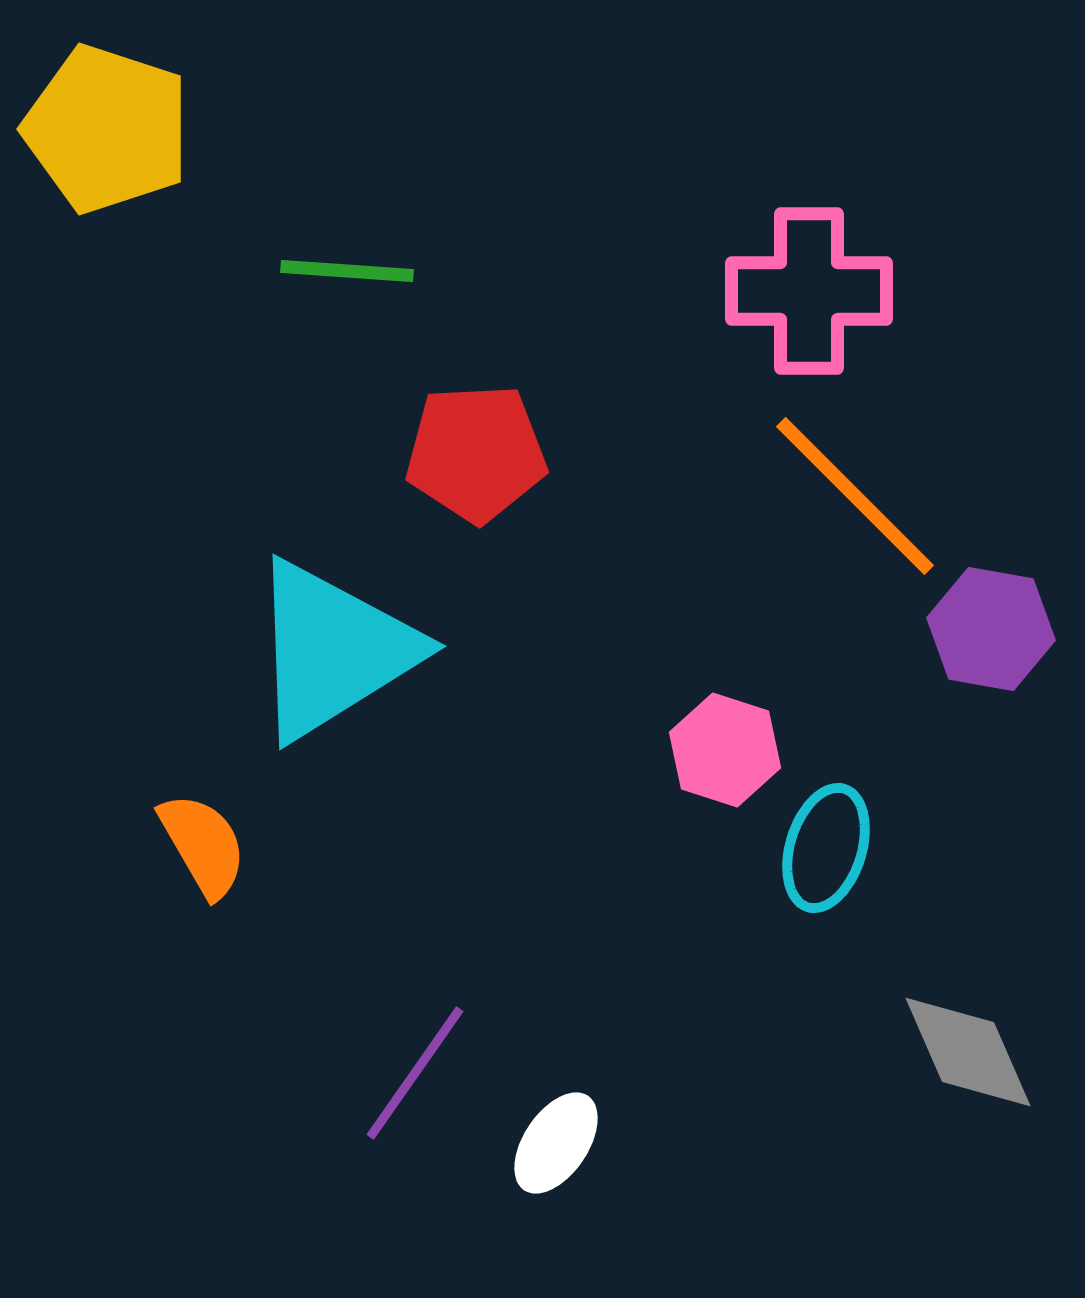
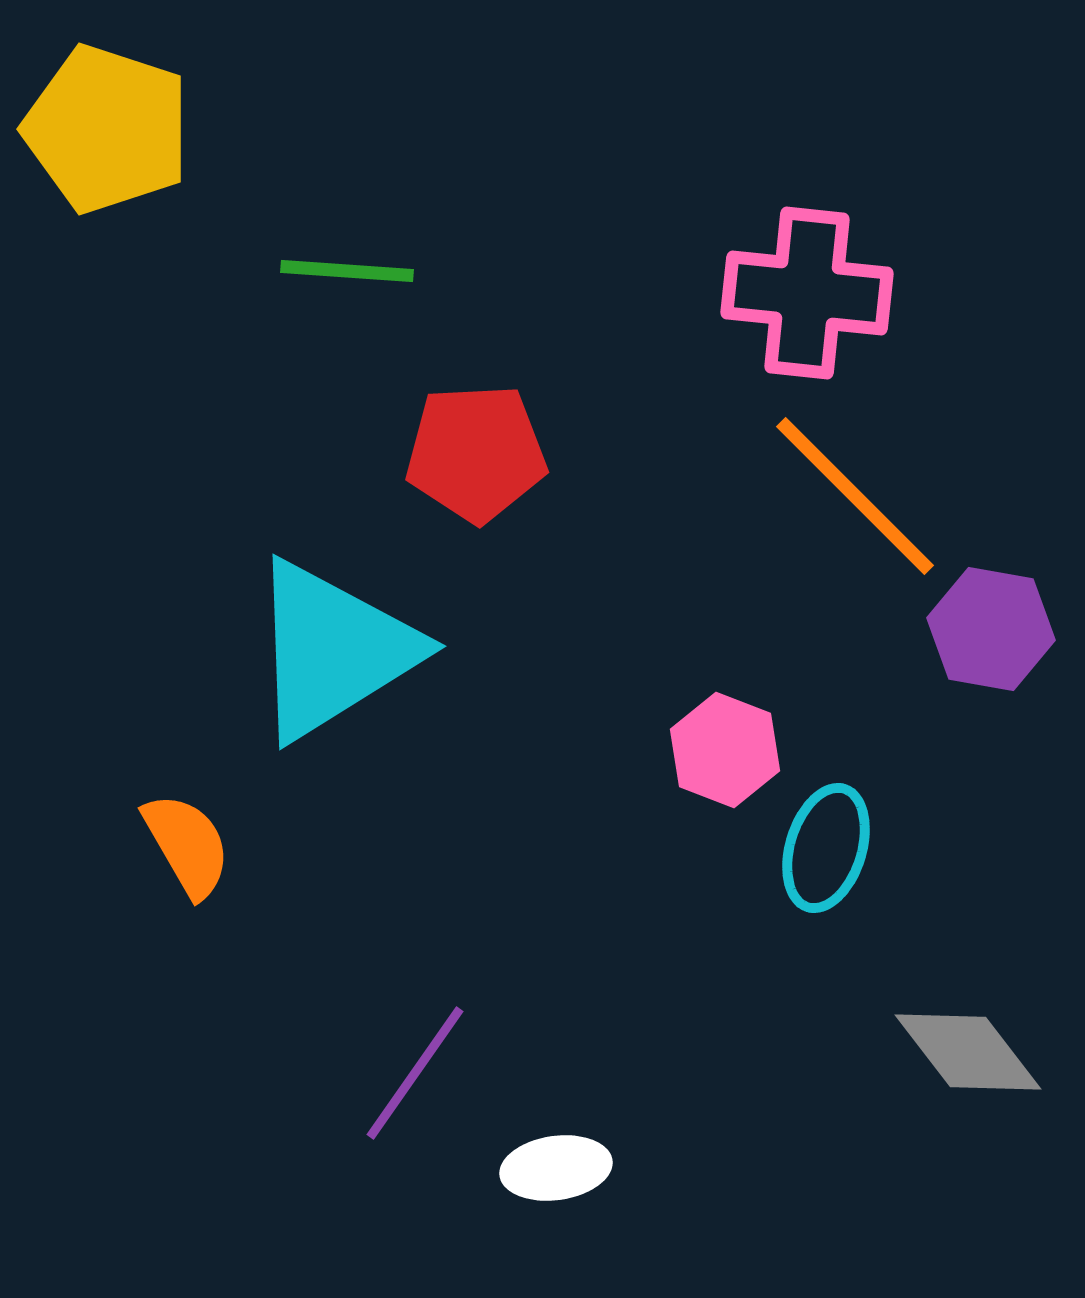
pink cross: moved 2 px left, 2 px down; rotated 6 degrees clockwise
pink hexagon: rotated 3 degrees clockwise
orange semicircle: moved 16 px left
gray diamond: rotated 14 degrees counterclockwise
white ellipse: moved 25 px down; rotated 48 degrees clockwise
